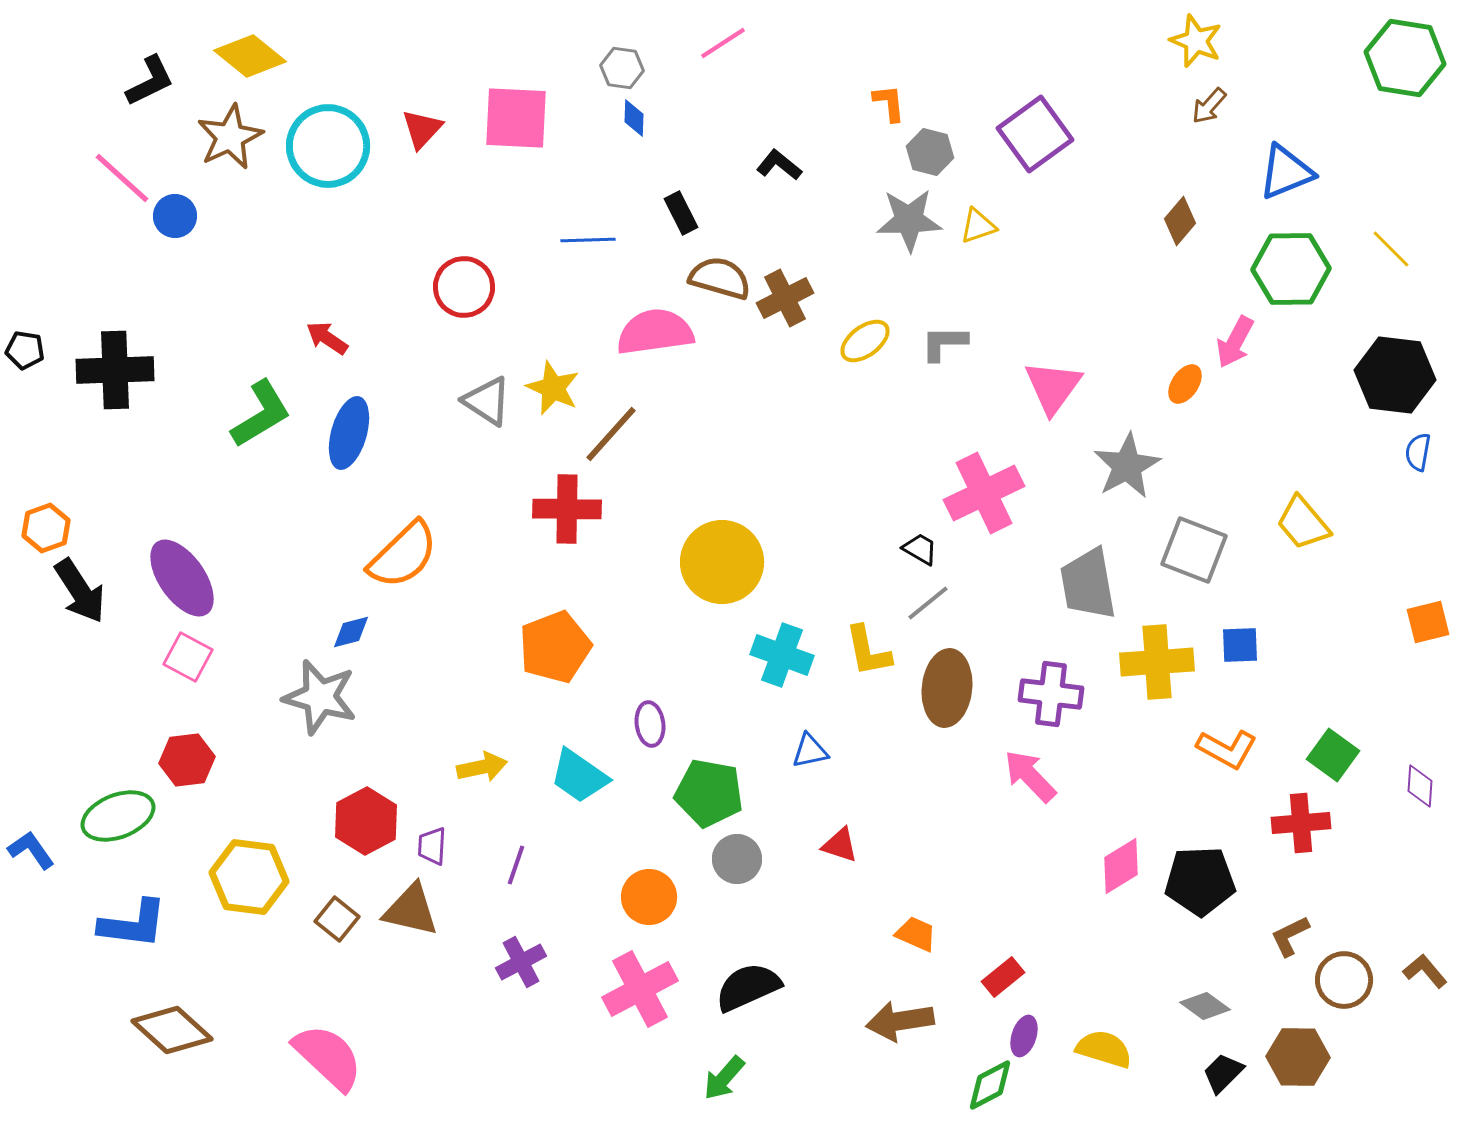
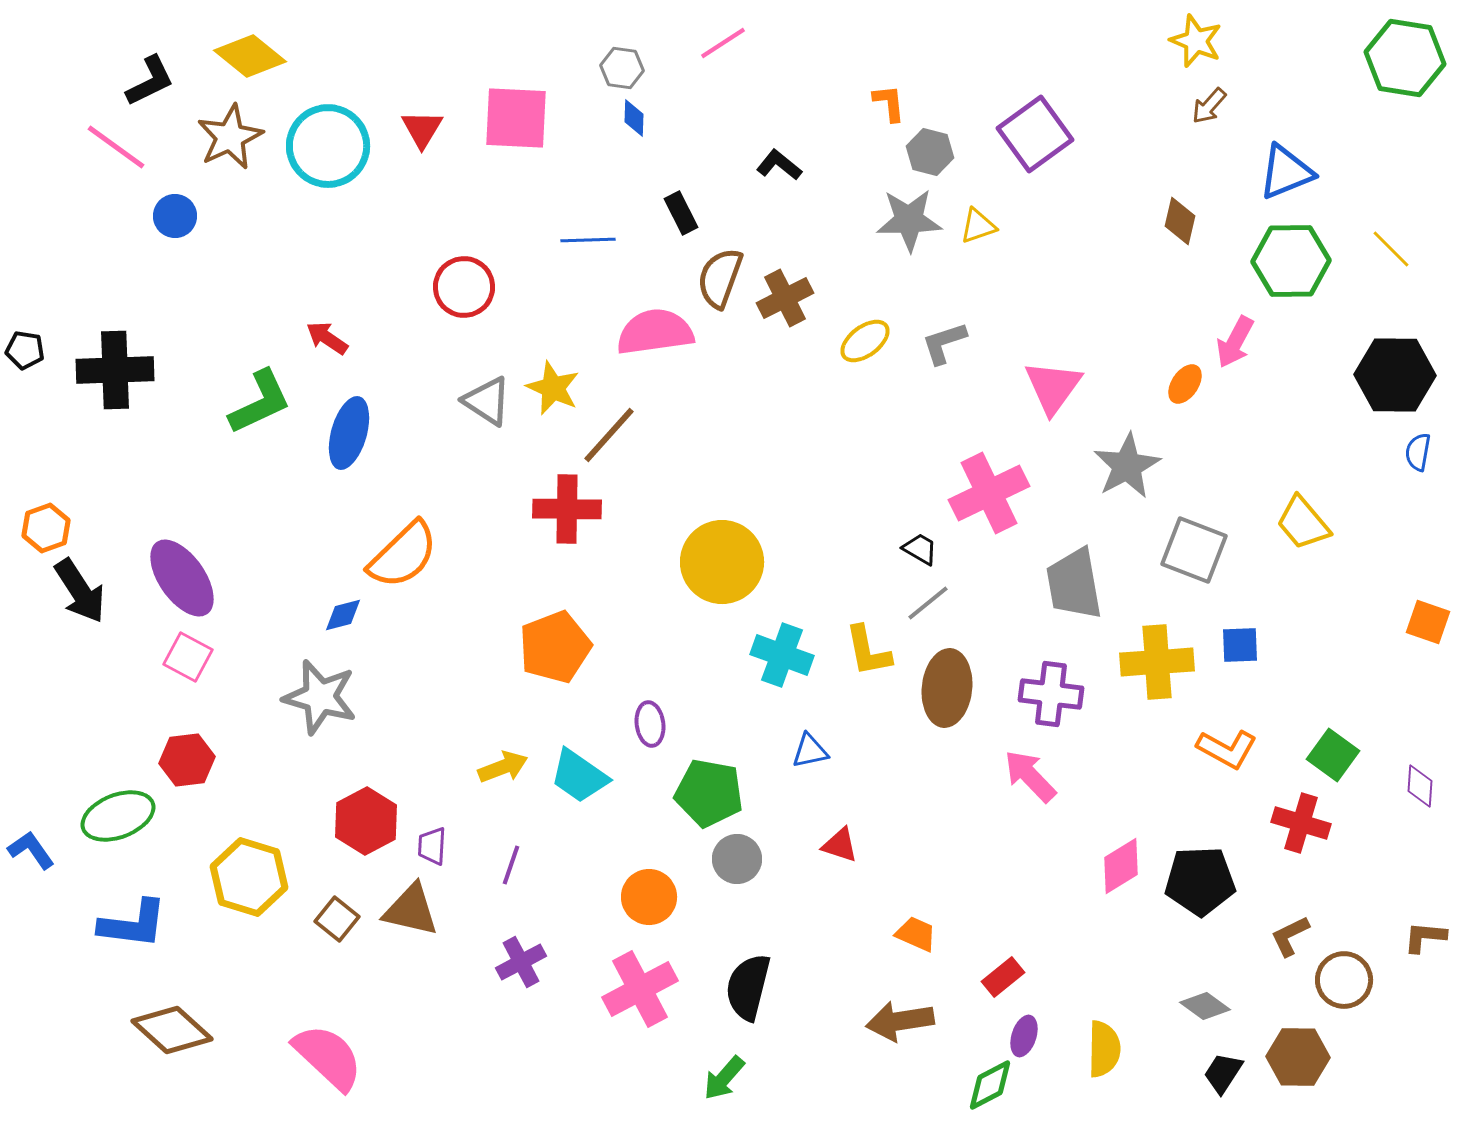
red triangle at (422, 129): rotated 12 degrees counterclockwise
pink line at (122, 178): moved 6 px left, 31 px up; rotated 6 degrees counterclockwise
brown diamond at (1180, 221): rotated 27 degrees counterclockwise
green hexagon at (1291, 269): moved 8 px up
brown semicircle at (720, 278): rotated 86 degrees counterclockwise
gray L-shape at (944, 343): rotated 18 degrees counterclockwise
black hexagon at (1395, 375): rotated 6 degrees counterclockwise
green L-shape at (261, 414): moved 1 px left, 12 px up; rotated 6 degrees clockwise
brown line at (611, 434): moved 2 px left, 1 px down
pink cross at (984, 493): moved 5 px right
gray trapezoid at (1088, 584): moved 14 px left
orange square at (1428, 622): rotated 33 degrees clockwise
blue diamond at (351, 632): moved 8 px left, 17 px up
yellow arrow at (482, 767): moved 21 px right; rotated 9 degrees counterclockwise
red cross at (1301, 823): rotated 22 degrees clockwise
purple line at (516, 865): moved 5 px left
yellow hexagon at (249, 877): rotated 10 degrees clockwise
brown L-shape at (1425, 971): moved 34 px up; rotated 45 degrees counterclockwise
black semicircle at (748, 987): rotated 52 degrees counterclockwise
yellow semicircle at (1104, 1049): rotated 74 degrees clockwise
black trapezoid at (1223, 1073): rotated 12 degrees counterclockwise
